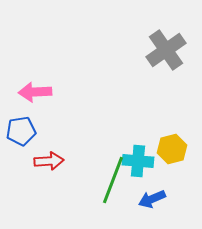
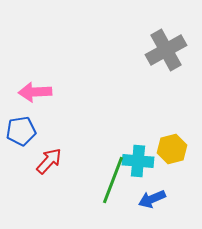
gray cross: rotated 6 degrees clockwise
red arrow: rotated 44 degrees counterclockwise
